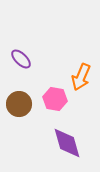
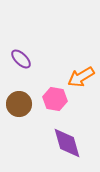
orange arrow: rotated 36 degrees clockwise
